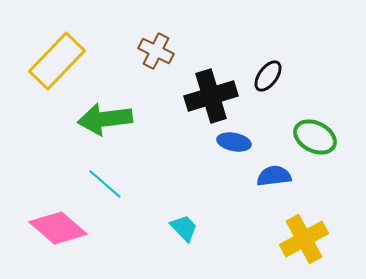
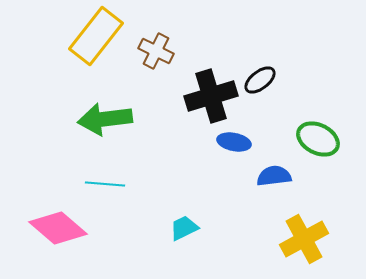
yellow rectangle: moved 39 px right, 25 px up; rotated 6 degrees counterclockwise
black ellipse: moved 8 px left, 4 px down; rotated 16 degrees clockwise
green ellipse: moved 3 px right, 2 px down
cyan line: rotated 36 degrees counterclockwise
cyan trapezoid: rotated 72 degrees counterclockwise
